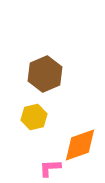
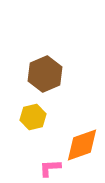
yellow hexagon: moved 1 px left
orange diamond: moved 2 px right
